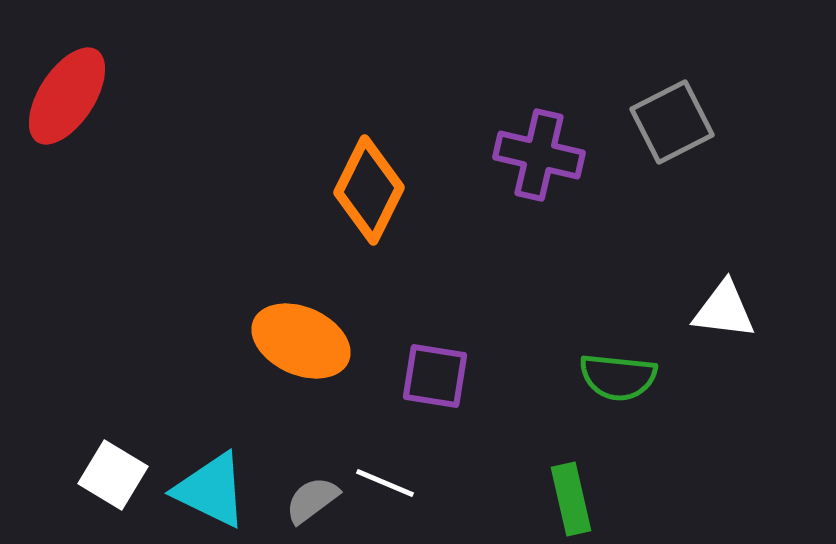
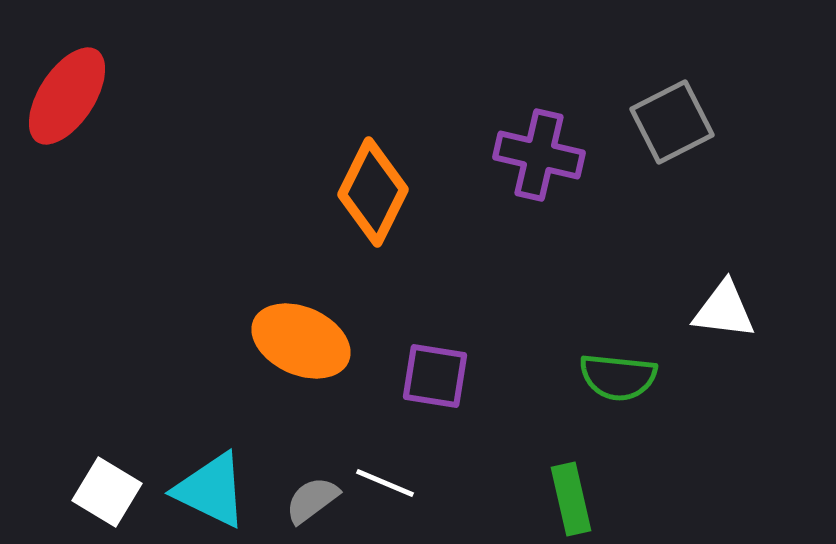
orange diamond: moved 4 px right, 2 px down
white square: moved 6 px left, 17 px down
